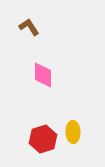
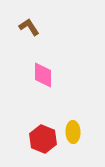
red hexagon: rotated 20 degrees counterclockwise
